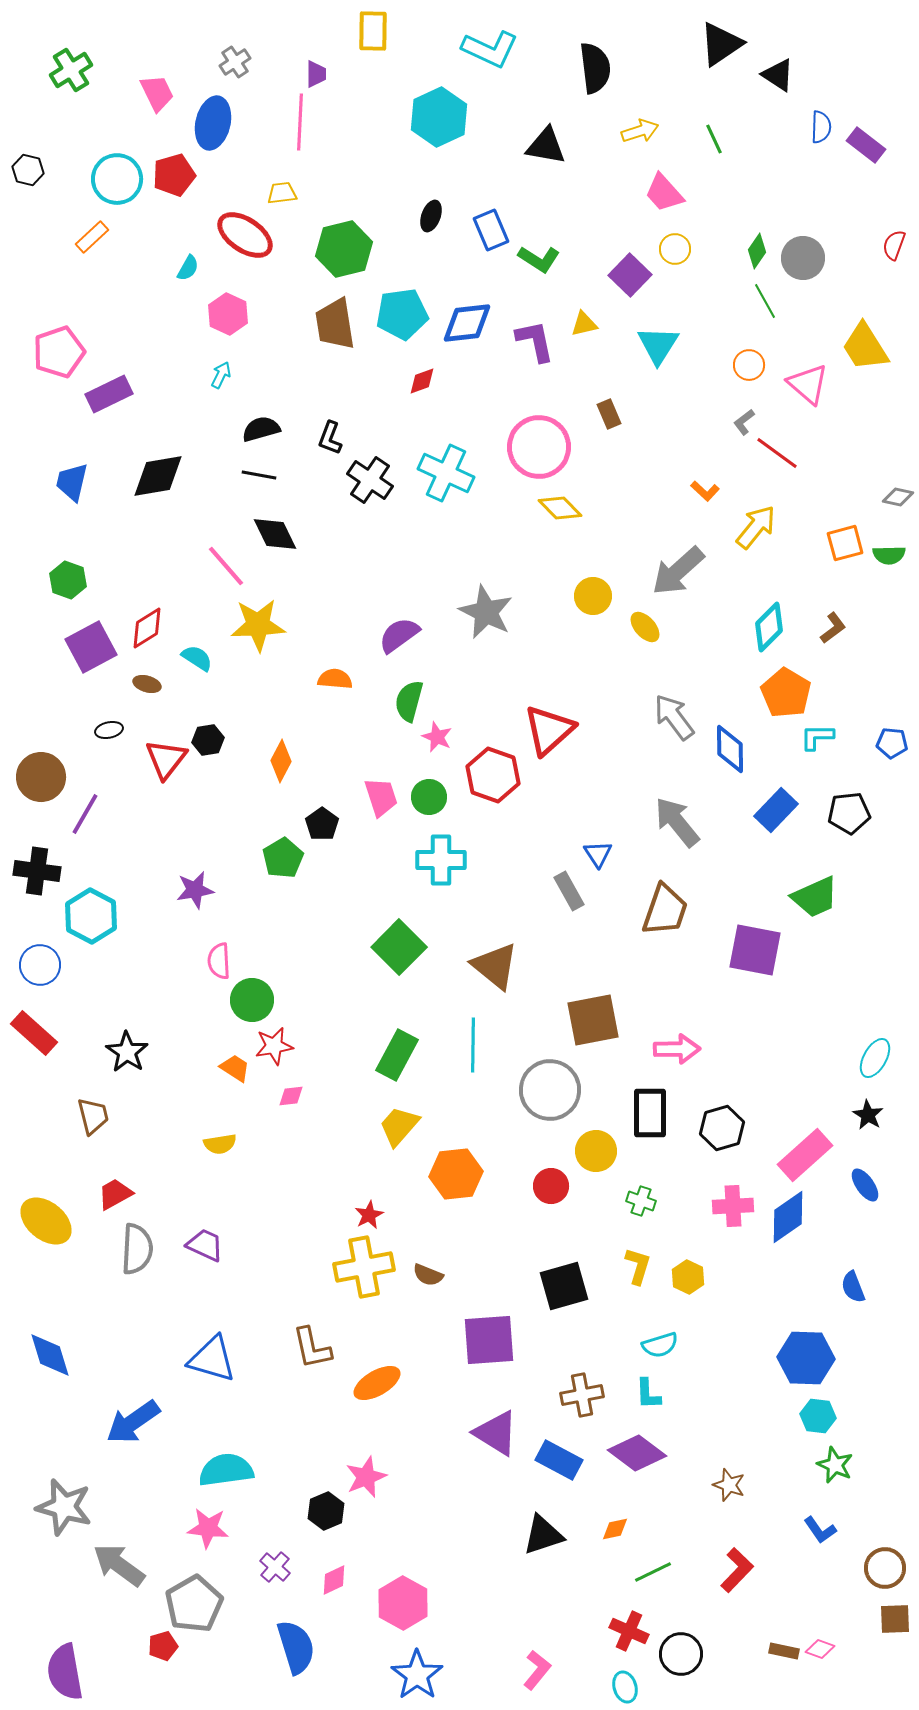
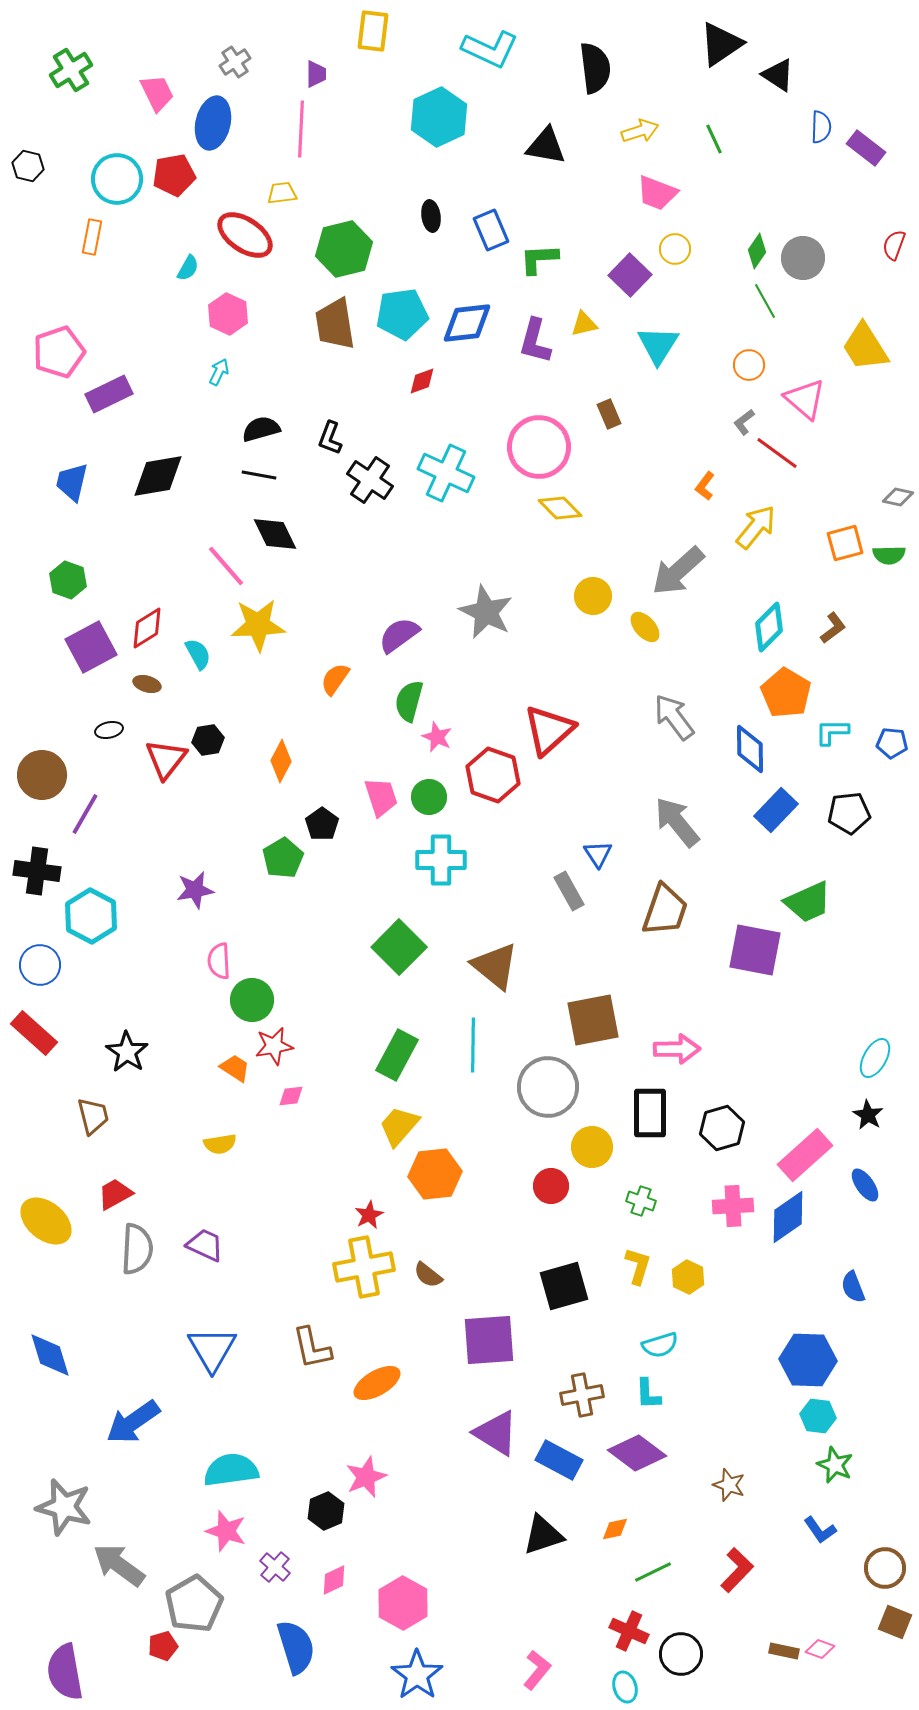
yellow rectangle at (373, 31): rotated 6 degrees clockwise
pink line at (300, 122): moved 1 px right, 7 px down
purple rectangle at (866, 145): moved 3 px down
black hexagon at (28, 170): moved 4 px up
red pentagon at (174, 175): rotated 6 degrees clockwise
pink trapezoid at (664, 193): moved 7 px left; rotated 27 degrees counterclockwise
black ellipse at (431, 216): rotated 28 degrees counterclockwise
orange rectangle at (92, 237): rotated 36 degrees counterclockwise
green L-shape at (539, 259): rotated 144 degrees clockwise
purple L-shape at (535, 341): rotated 153 degrees counterclockwise
cyan arrow at (221, 375): moved 2 px left, 3 px up
pink triangle at (808, 384): moved 3 px left, 15 px down
orange L-shape at (705, 491): moved 5 px up; rotated 84 degrees clockwise
cyan semicircle at (197, 658): moved 1 px right, 4 px up; rotated 28 degrees clockwise
orange semicircle at (335, 679): rotated 60 degrees counterclockwise
cyan L-shape at (817, 737): moved 15 px right, 5 px up
blue diamond at (730, 749): moved 20 px right
brown circle at (41, 777): moved 1 px right, 2 px up
green trapezoid at (815, 897): moved 7 px left, 5 px down
gray circle at (550, 1090): moved 2 px left, 3 px up
yellow circle at (596, 1151): moved 4 px left, 4 px up
orange hexagon at (456, 1174): moved 21 px left
brown semicircle at (428, 1275): rotated 16 degrees clockwise
blue hexagon at (806, 1358): moved 2 px right, 2 px down
blue triangle at (212, 1359): moved 10 px up; rotated 44 degrees clockwise
cyan semicircle at (226, 1470): moved 5 px right
pink star at (208, 1528): moved 18 px right, 3 px down; rotated 12 degrees clockwise
brown square at (895, 1619): moved 3 px down; rotated 24 degrees clockwise
